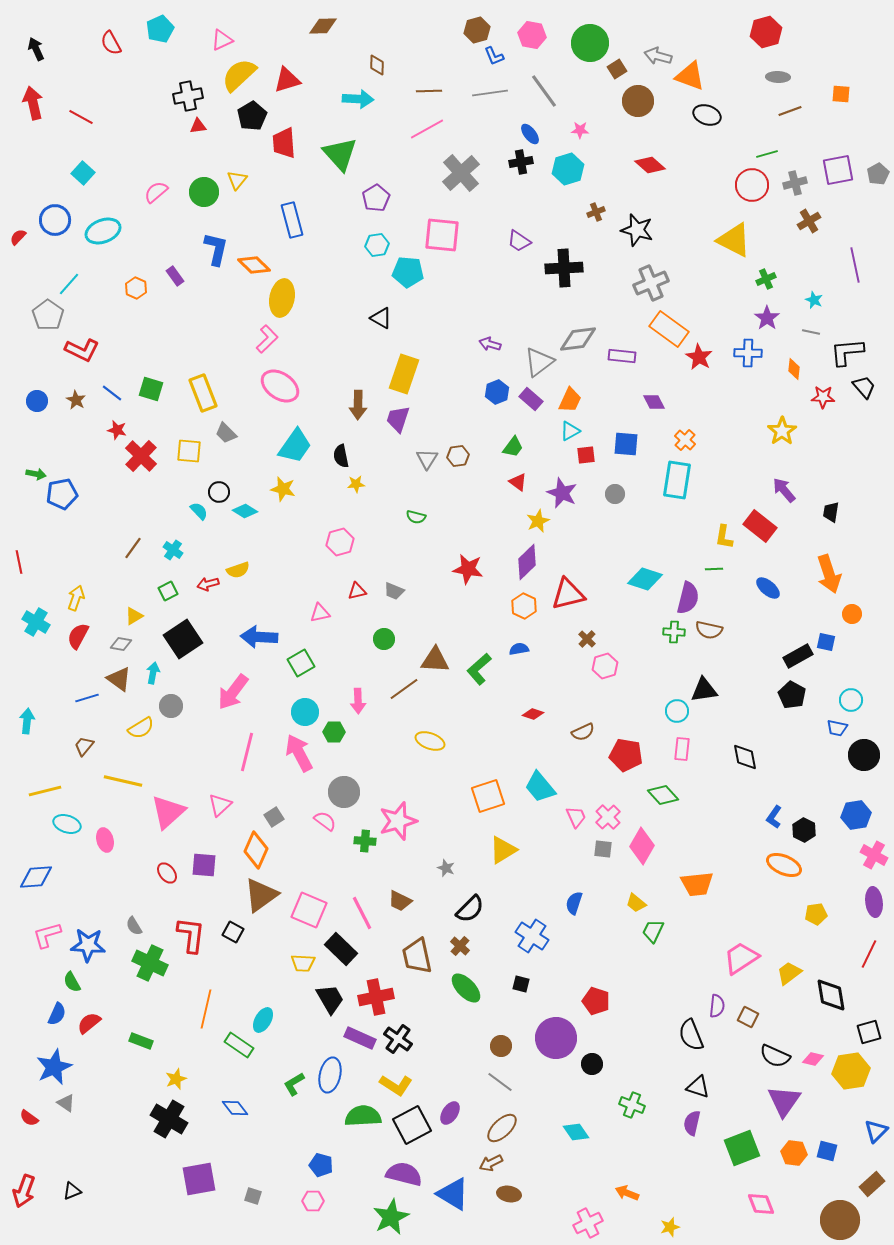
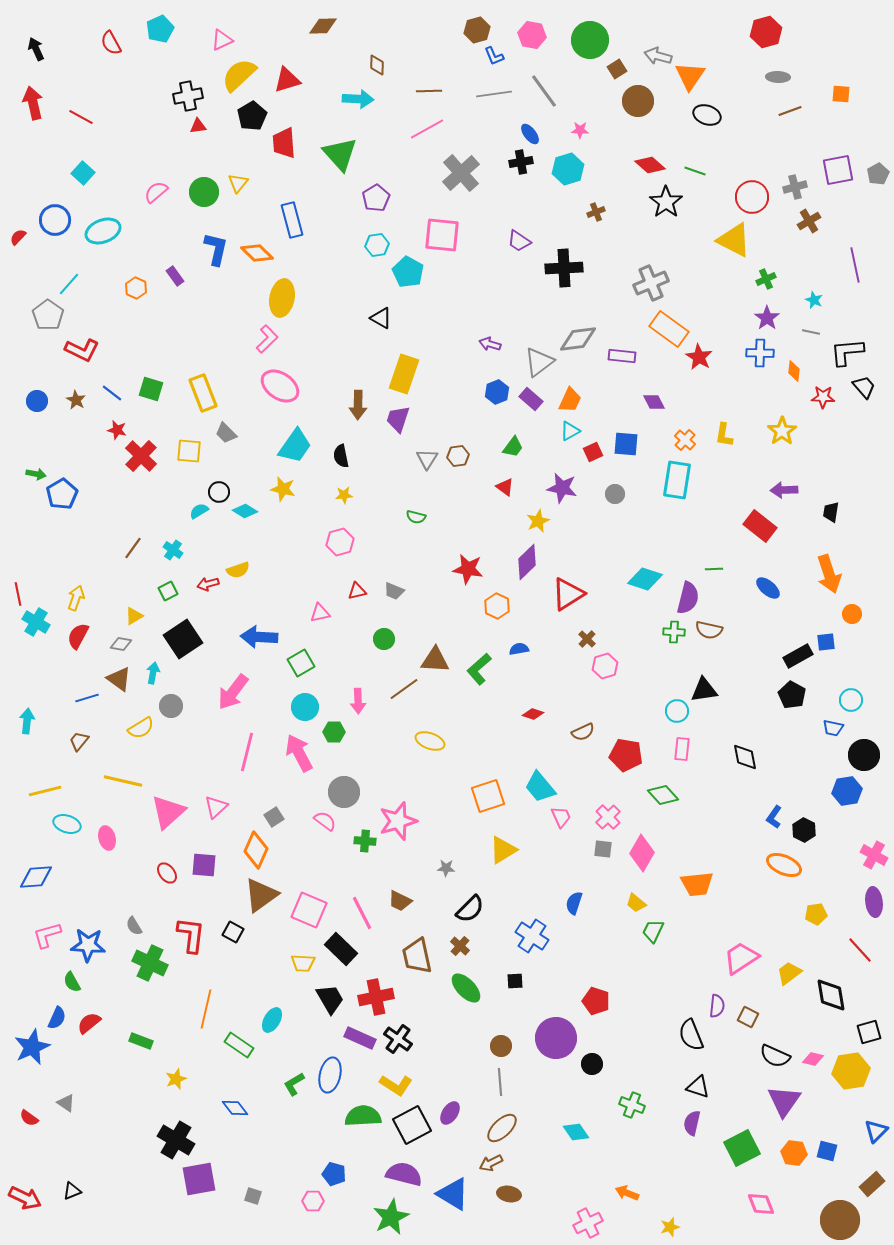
green circle at (590, 43): moved 3 px up
orange triangle at (690, 76): rotated 44 degrees clockwise
gray line at (490, 93): moved 4 px right, 1 px down
green line at (767, 154): moved 72 px left, 17 px down; rotated 35 degrees clockwise
yellow triangle at (237, 180): moved 1 px right, 3 px down
gray cross at (795, 183): moved 4 px down
red circle at (752, 185): moved 12 px down
black star at (637, 230): moved 29 px right, 28 px up; rotated 20 degrees clockwise
orange diamond at (254, 265): moved 3 px right, 12 px up
cyan pentagon at (408, 272): rotated 24 degrees clockwise
blue cross at (748, 353): moved 12 px right
orange diamond at (794, 369): moved 2 px down
red square at (586, 455): moved 7 px right, 3 px up; rotated 18 degrees counterclockwise
red triangle at (518, 482): moved 13 px left, 5 px down
yellow star at (356, 484): moved 12 px left, 11 px down
purple arrow at (784, 490): rotated 52 degrees counterclockwise
purple star at (562, 493): moved 5 px up; rotated 12 degrees counterclockwise
blue pentagon at (62, 494): rotated 20 degrees counterclockwise
cyan semicircle at (199, 511): rotated 78 degrees counterclockwise
yellow L-shape at (724, 537): moved 102 px up
red line at (19, 562): moved 1 px left, 32 px down
red triangle at (568, 594): rotated 18 degrees counterclockwise
orange hexagon at (524, 606): moved 27 px left
blue square at (826, 642): rotated 18 degrees counterclockwise
cyan circle at (305, 712): moved 5 px up
blue trapezoid at (837, 728): moved 4 px left
brown trapezoid at (84, 746): moved 5 px left, 5 px up
pink triangle at (220, 805): moved 4 px left, 2 px down
blue hexagon at (856, 815): moved 9 px left, 24 px up
pink trapezoid at (576, 817): moved 15 px left
pink ellipse at (105, 840): moved 2 px right, 2 px up
pink diamond at (642, 846): moved 7 px down
gray star at (446, 868): rotated 18 degrees counterclockwise
red line at (869, 954): moved 9 px left, 4 px up; rotated 68 degrees counterclockwise
black square at (521, 984): moved 6 px left, 3 px up; rotated 18 degrees counterclockwise
blue semicircle at (57, 1014): moved 4 px down
cyan ellipse at (263, 1020): moved 9 px right
blue star at (54, 1067): moved 22 px left, 20 px up
gray line at (500, 1082): rotated 48 degrees clockwise
black cross at (169, 1119): moved 7 px right, 21 px down
green square at (742, 1148): rotated 6 degrees counterclockwise
blue pentagon at (321, 1165): moved 13 px right, 9 px down
red arrow at (24, 1191): moved 1 px right, 7 px down; rotated 84 degrees counterclockwise
